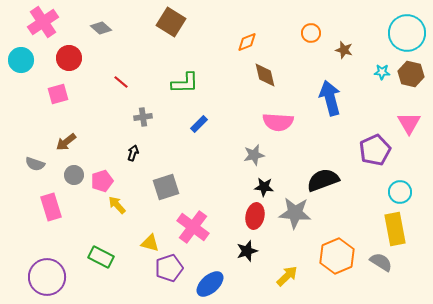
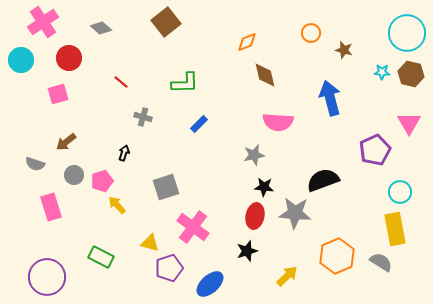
brown square at (171, 22): moved 5 px left; rotated 20 degrees clockwise
gray cross at (143, 117): rotated 24 degrees clockwise
black arrow at (133, 153): moved 9 px left
